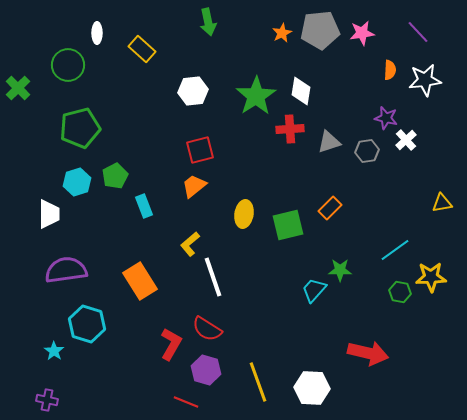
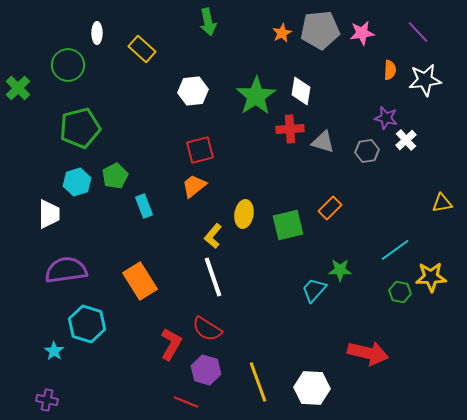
gray triangle at (329, 142): moved 6 px left; rotated 35 degrees clockwise
yellow L-shape at (190, 244): moved 23 px right, 8 px up; rotated 10 degrees counterclockwise
